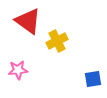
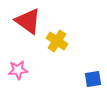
yellow cross: rotated 30 degrees counterclockwise
